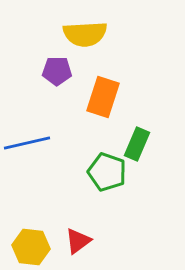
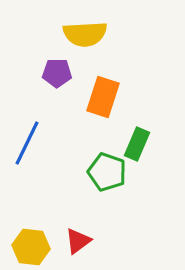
purple pentagon: moved 2 px down
blue line: rotated 51 degrees counterclockwise
